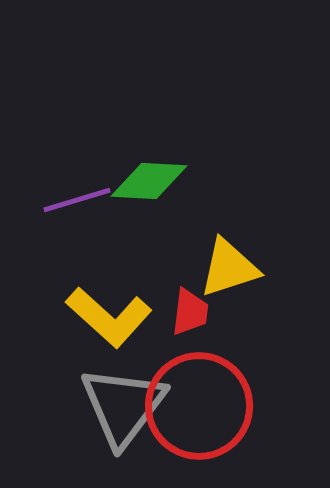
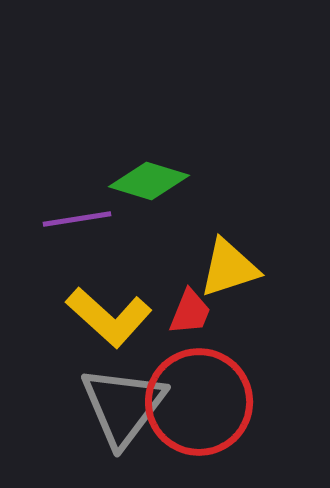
green diamond: rotated 14 degrees clockwise
purple line: moved 19 px down; rotated 8 degrees clockwise
red trapezoid: rotated 15 degrees clockwise
red circle: moved 4 px up
